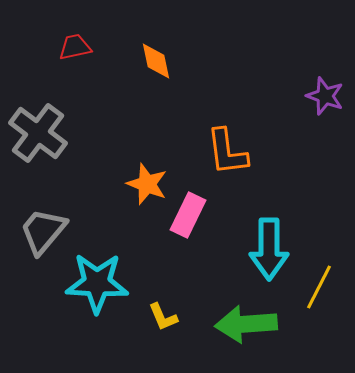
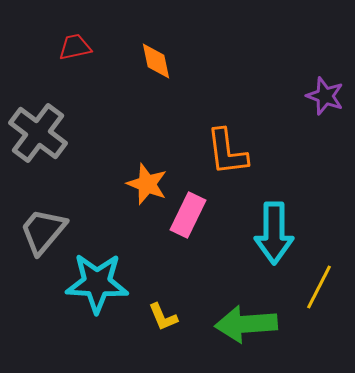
cyan arrow: moved 5 px right, 16 px up
